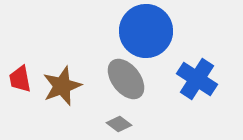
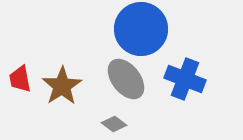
blue circle: moved 5 px left, 2 px up
blue cross: moved 12 px left; rotated 12 degrees counterclockwise
brown star: rotated 12 degrees counterclockwise
gray diamond: moved 5 px left
